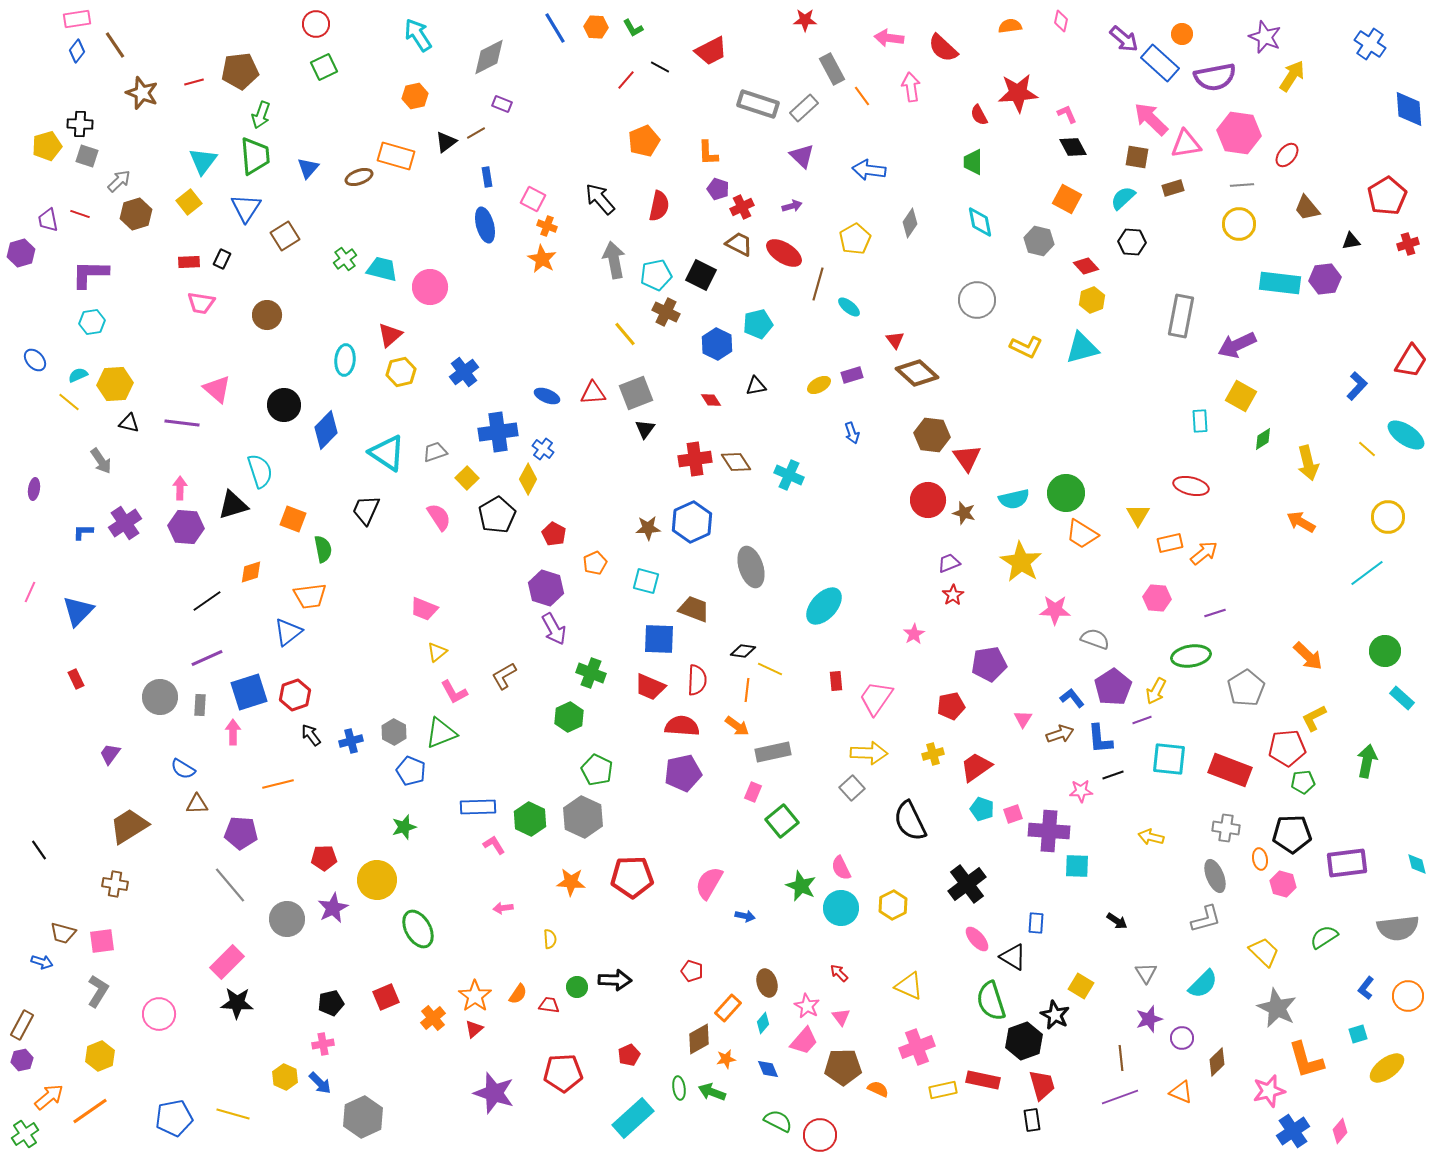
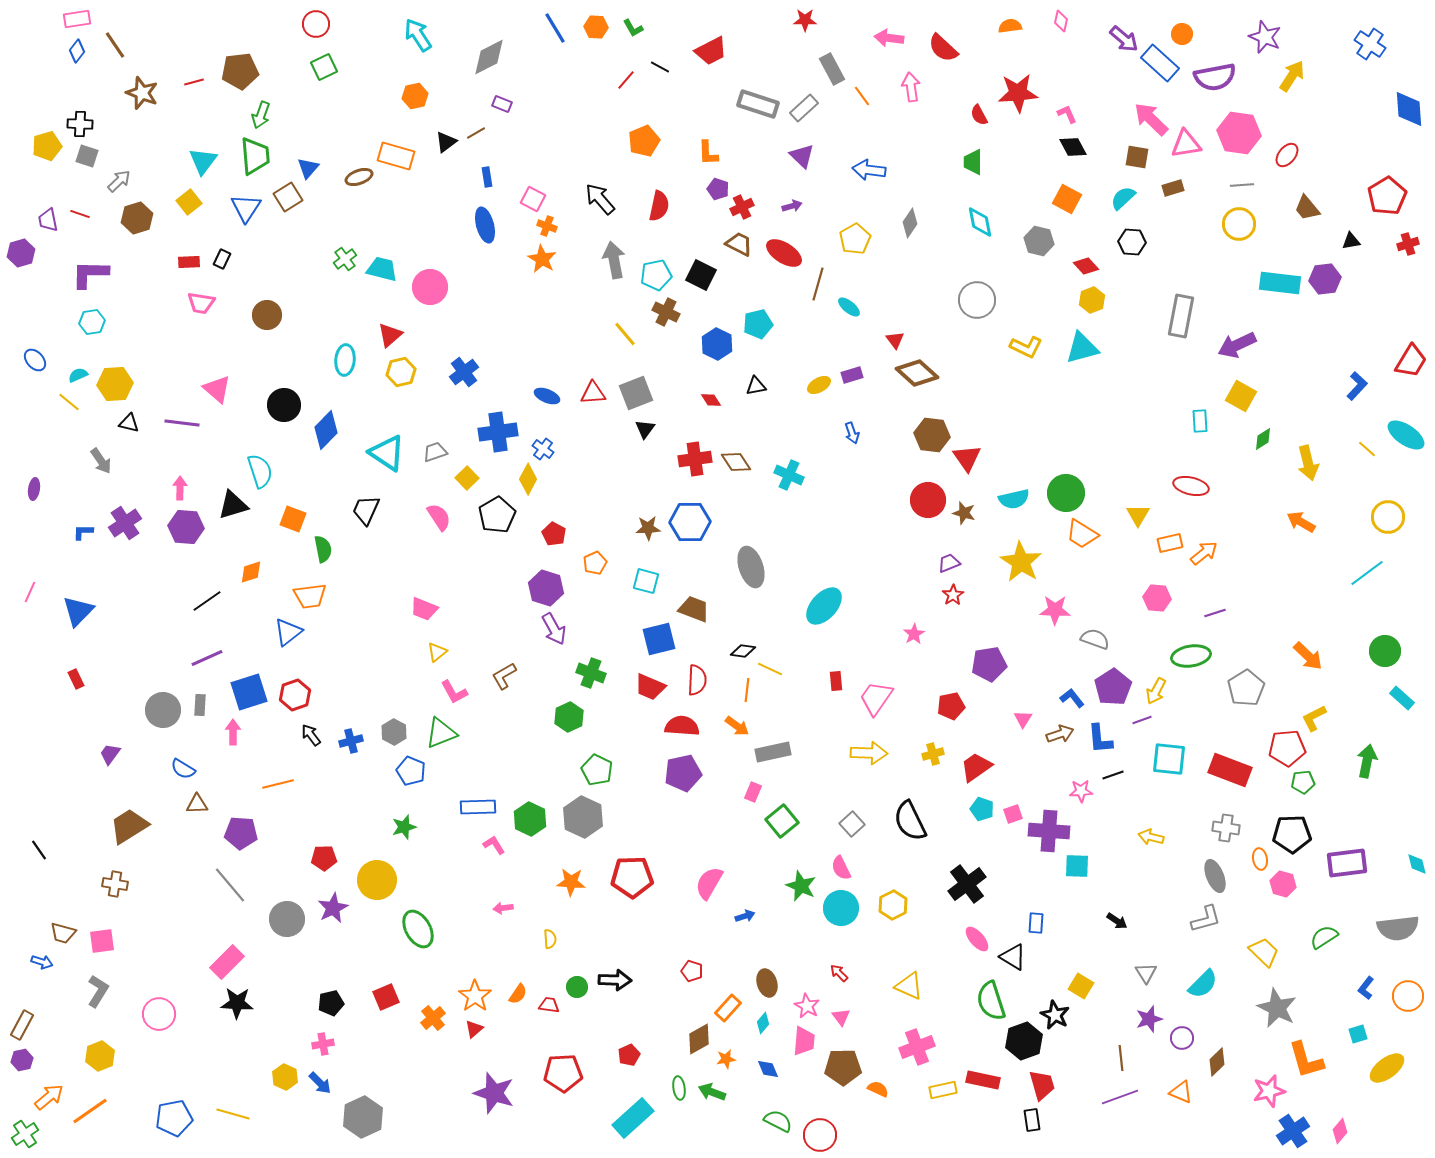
brown hexagon at (136, 214): moved 1 px right, 4 px down
brown square at (285, 236): moved 3 px right, 39 px up
blue hexagon at (692, 522): moved 2 px left; rotated 24 degrees clockwise
blue square at (659, 639): rotated 16 degrees counterclockwise
gray circle at (160, 697): moved 3 px right, 13 px down
gray square at (852, 788): moved 36 px down
blue arrow at (745, 916): rotated 30 degrees counterclockwise
pink trapezoid at (804, 1041): rotated 36 degrees counterclockwise
